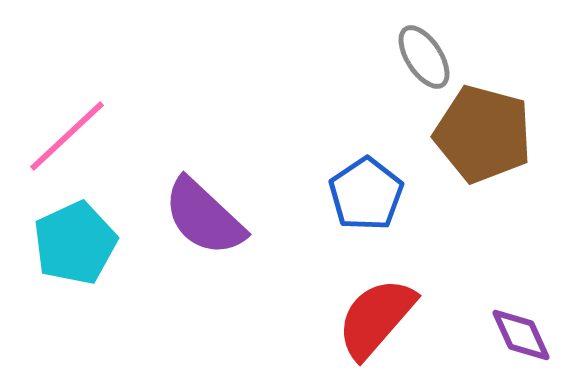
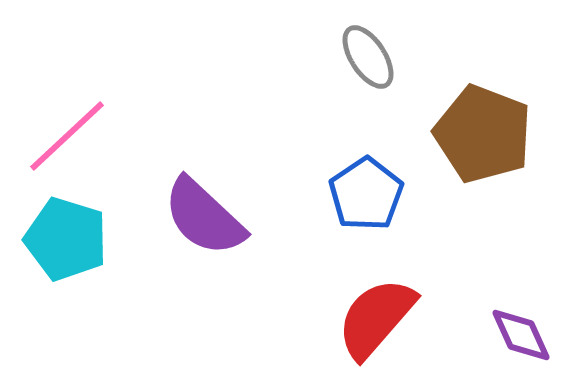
gray ellipse: moved 56 px left
brown pentagon: rotated 6 degrees clockwise
cyan pentagon: moved 9 px left, 4 px up; rotated 30 degrees counterclockwise
